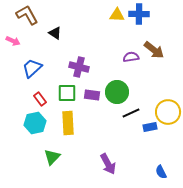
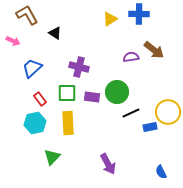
yellow triangle: moved 7 px left, 4 px down; rotated 35 degrees counterclockwise
purple rectangle: moved 2 px down
